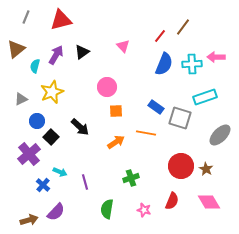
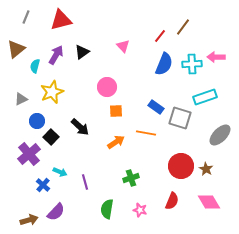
pink star: moved 4 px left
